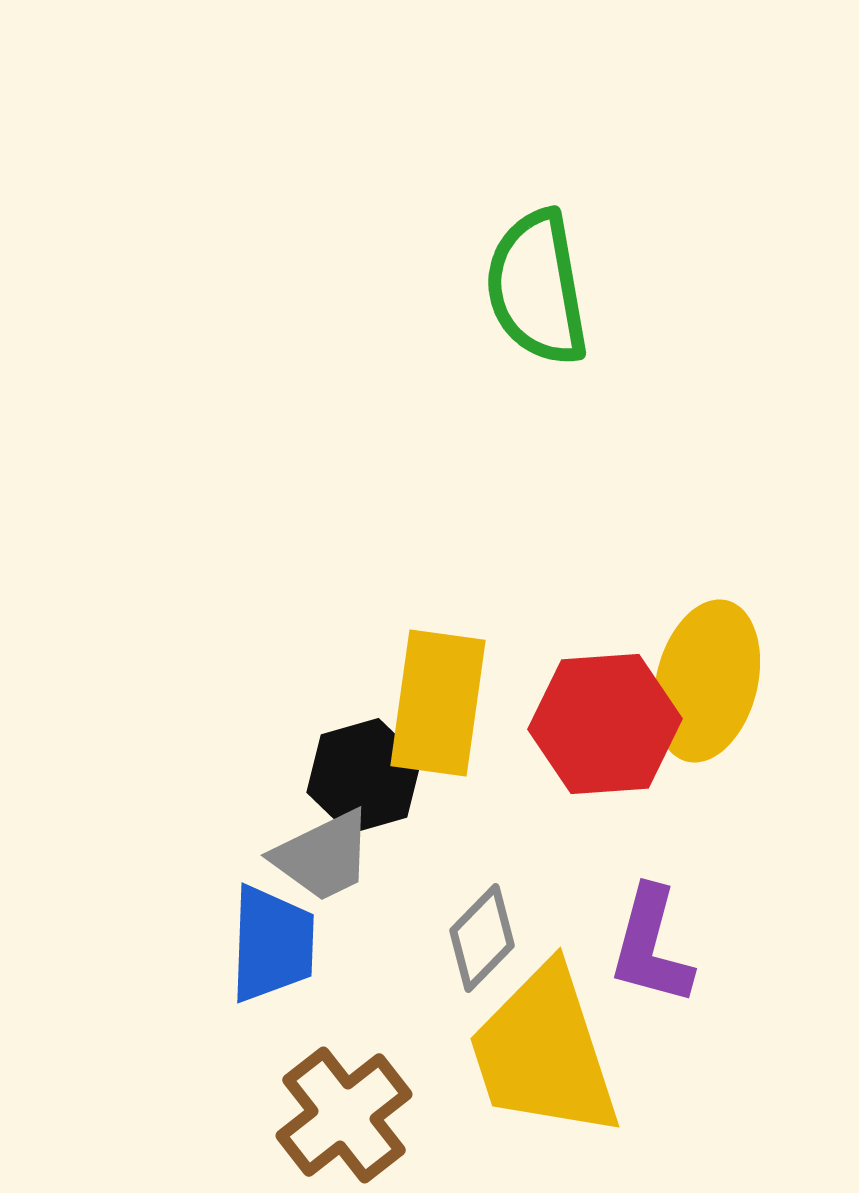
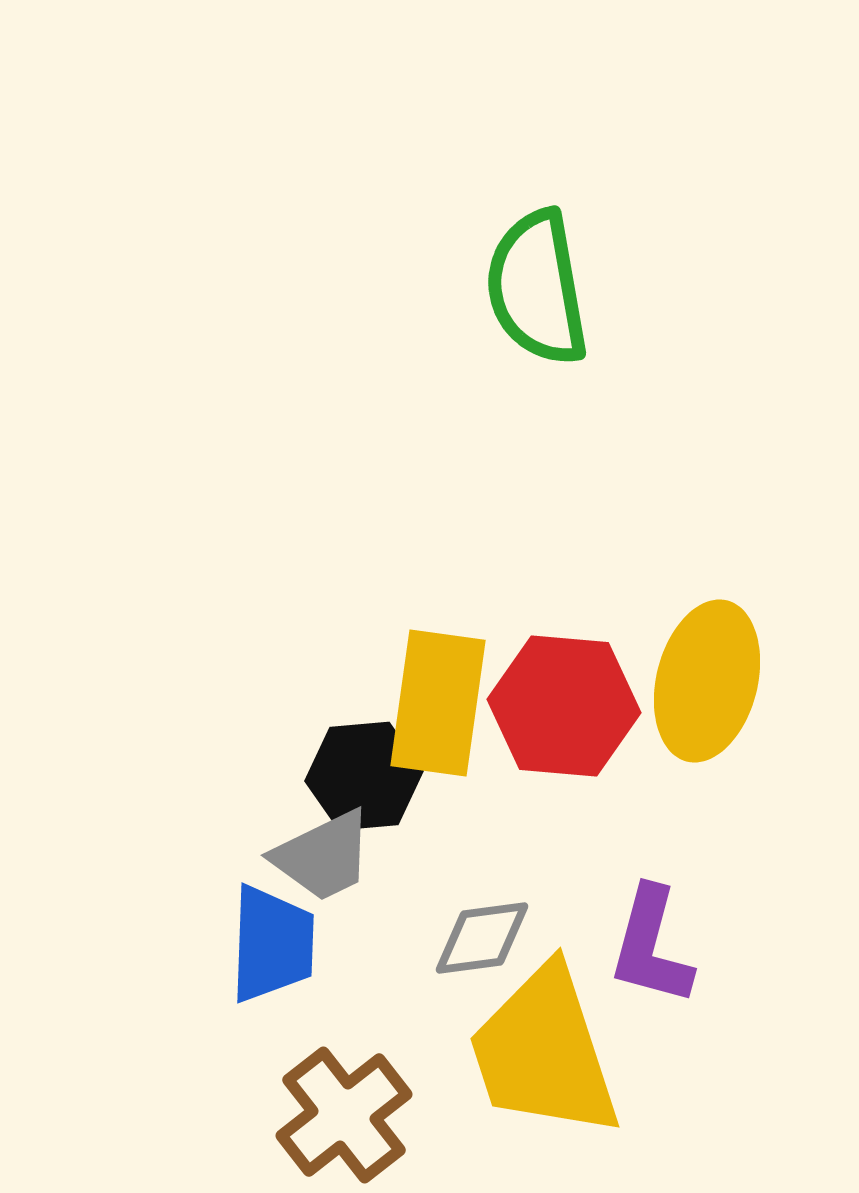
red hexagon: moved 41 px left, 18 px up; rotated 9 degrees clockwise
black hexagon: rotated 11 degrees clockwise
gray diamond: rotated 38 degrees clockwise
